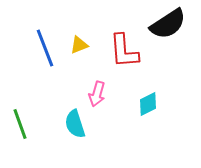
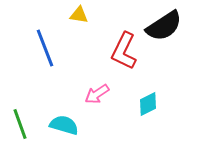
black semicircle: moved 4 px left, 2 px down
yellow triangle: moved 30 px up; rotated 30 degrees clockwise
red L-shape: rotated 30 degrees clockwise
pink arrow: rotated 40 degrees clockwise
cyan semicircle: moved 11 px left, 1 px down; rotated 124 degrees clockwise
